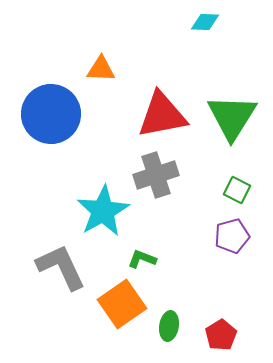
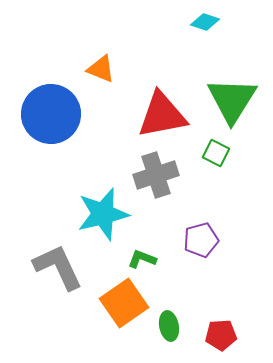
cyan diamond: rotated 16 degrees clockwise
orange triangle: rotated 20 degrees clockwise
green triangle: moved 17 px up
green square: moved 21 px left, 37 px up
cyan star: moved 3 px down; rotated 16 degrees clockwise
purple pentagon: moved 31 px left, 4 px down
gray L-shape: moved 3 px left
orange square: moved 2 px right, 1 px up
green ellipse: rotated 20 degrees counterclockwise
red pentagon: rotated 28 degrees clockwise
